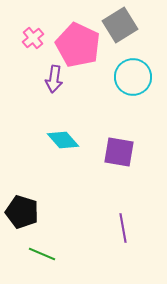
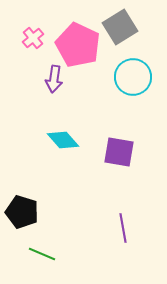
gray square: moved 2 px down
